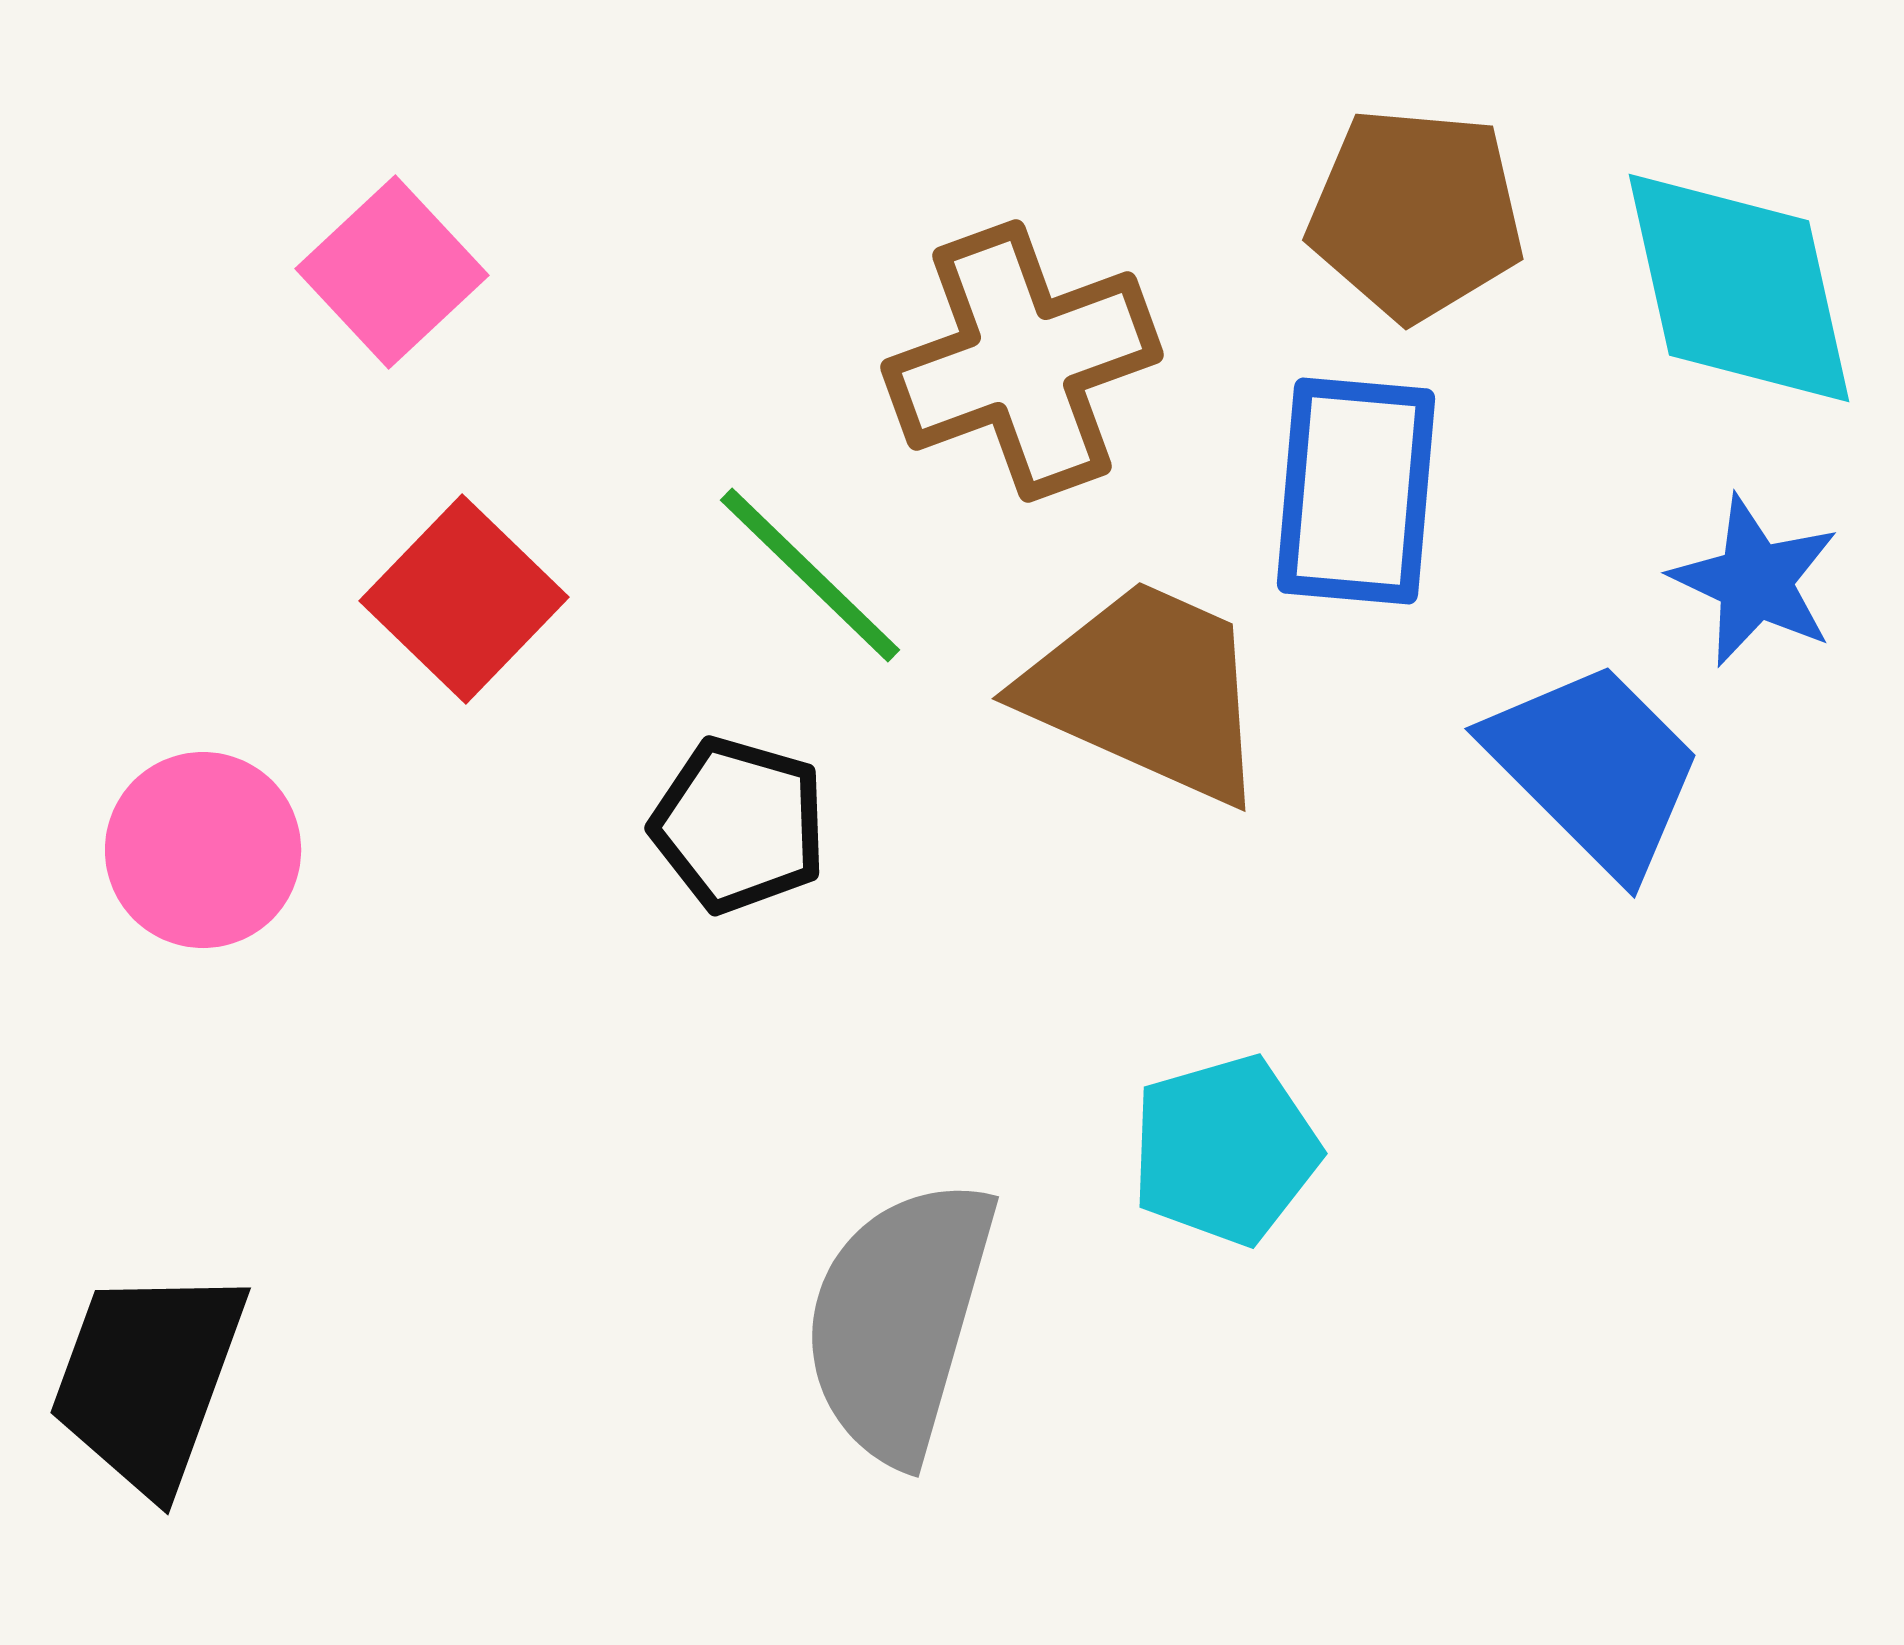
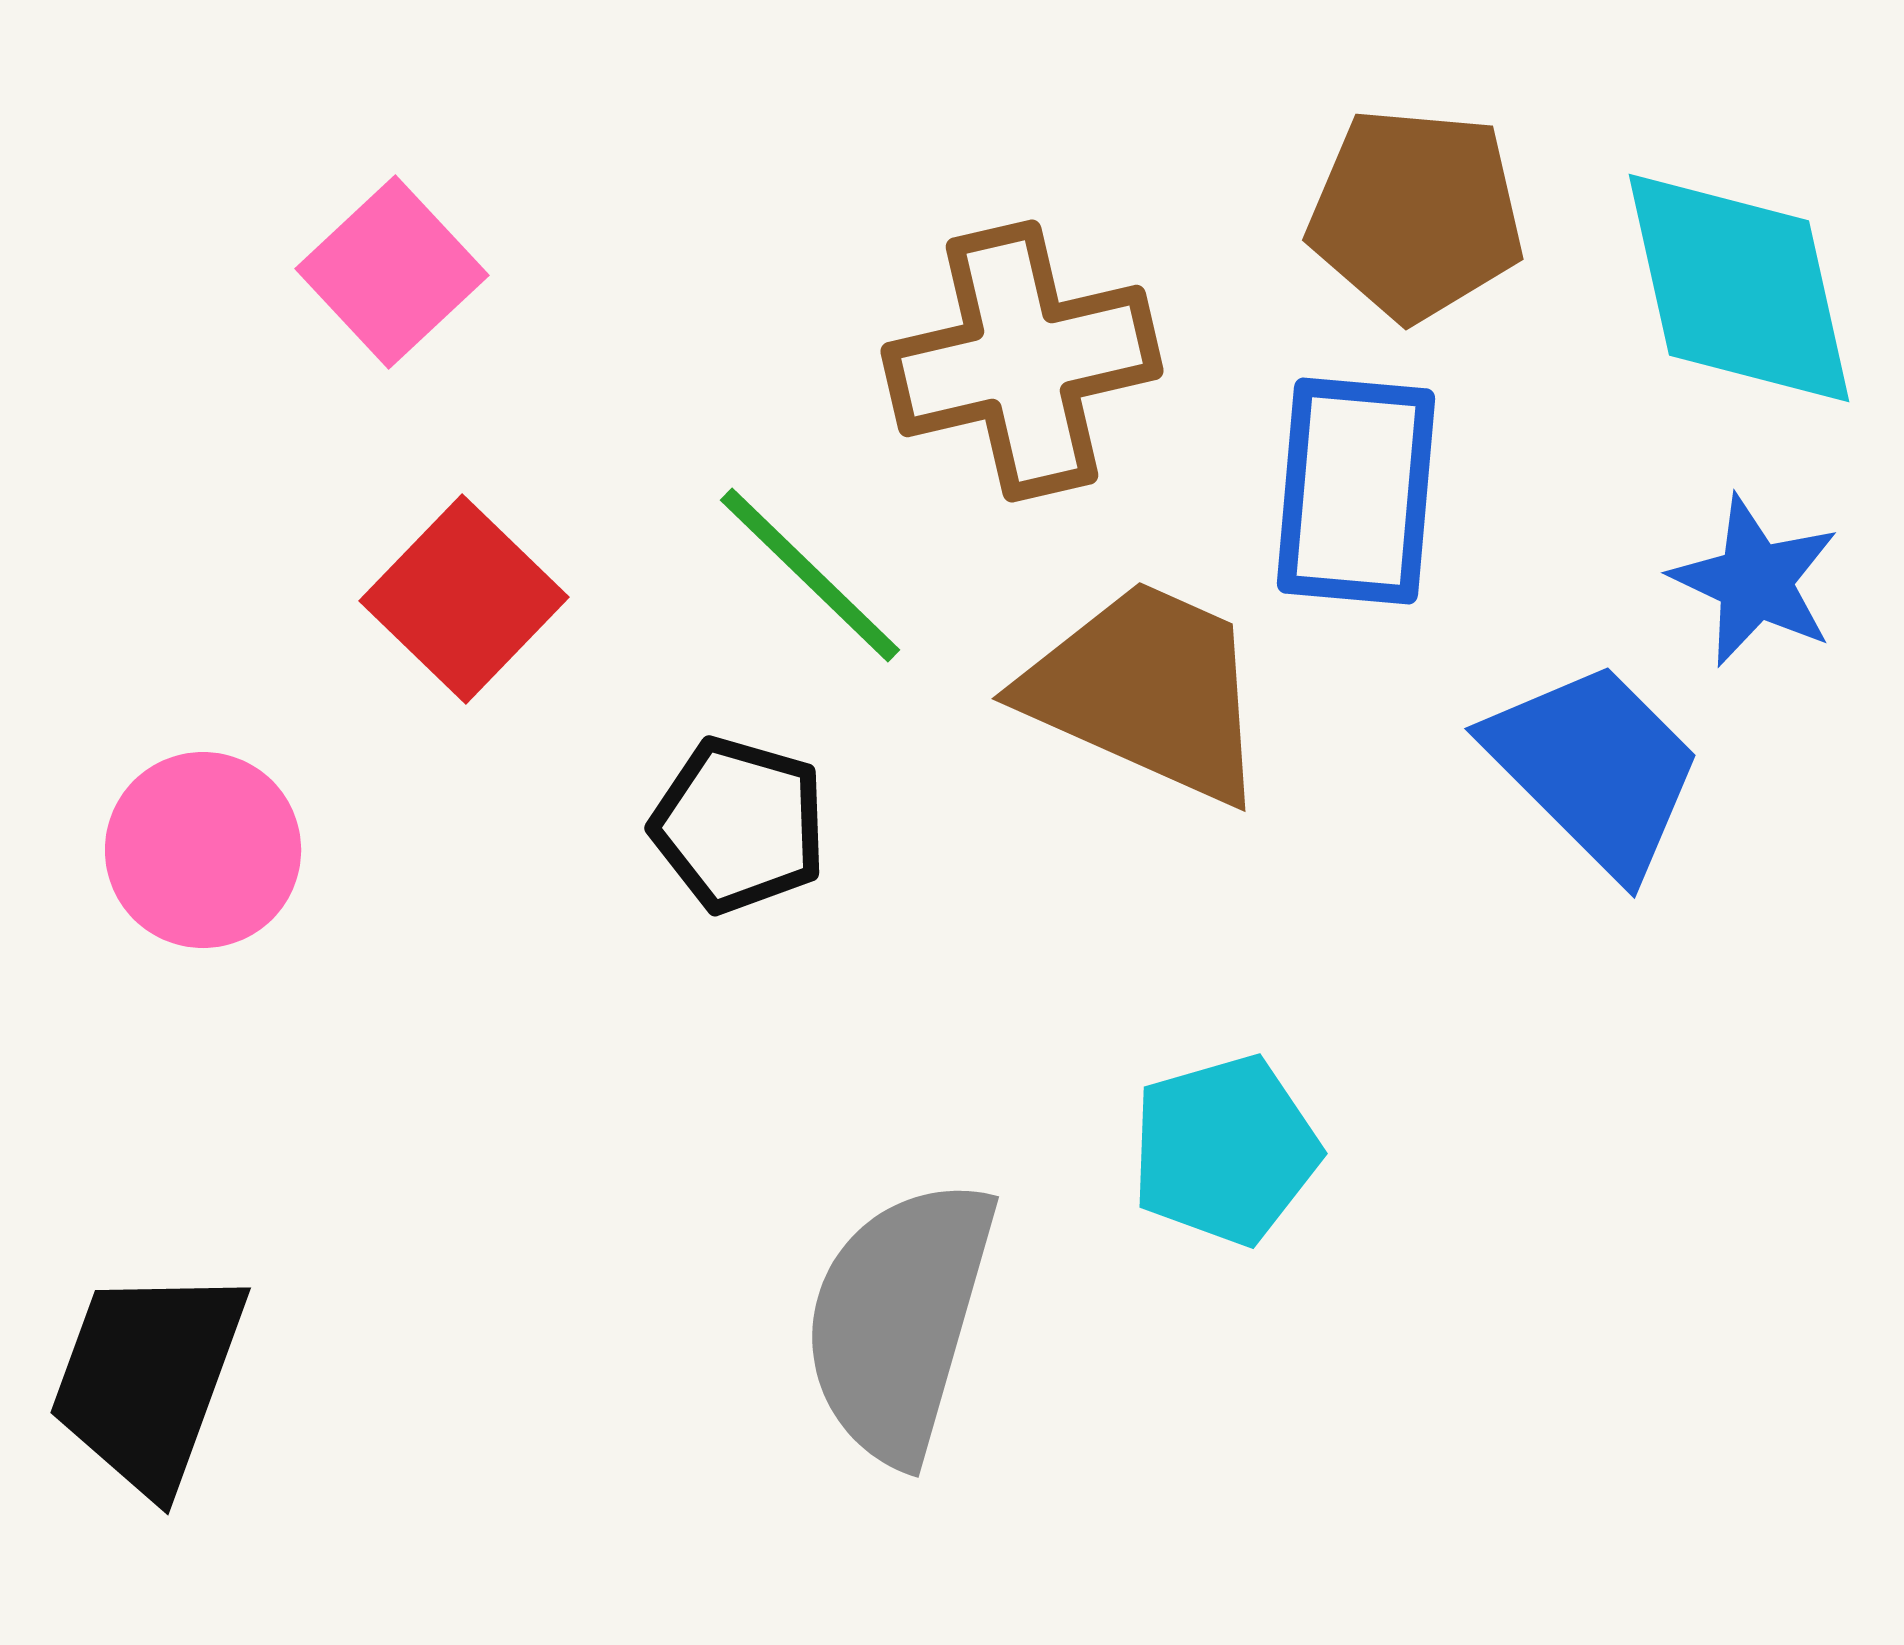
brown cross: rotated 7 degrees clockwise
